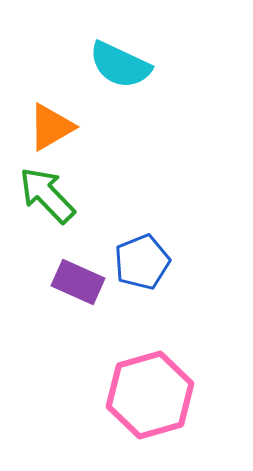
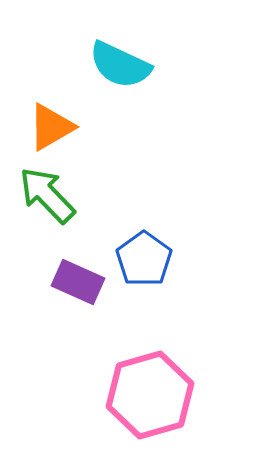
blue pentagon: moved 2 px right, 3 px up; rotated 14 degrees counterclockwise
